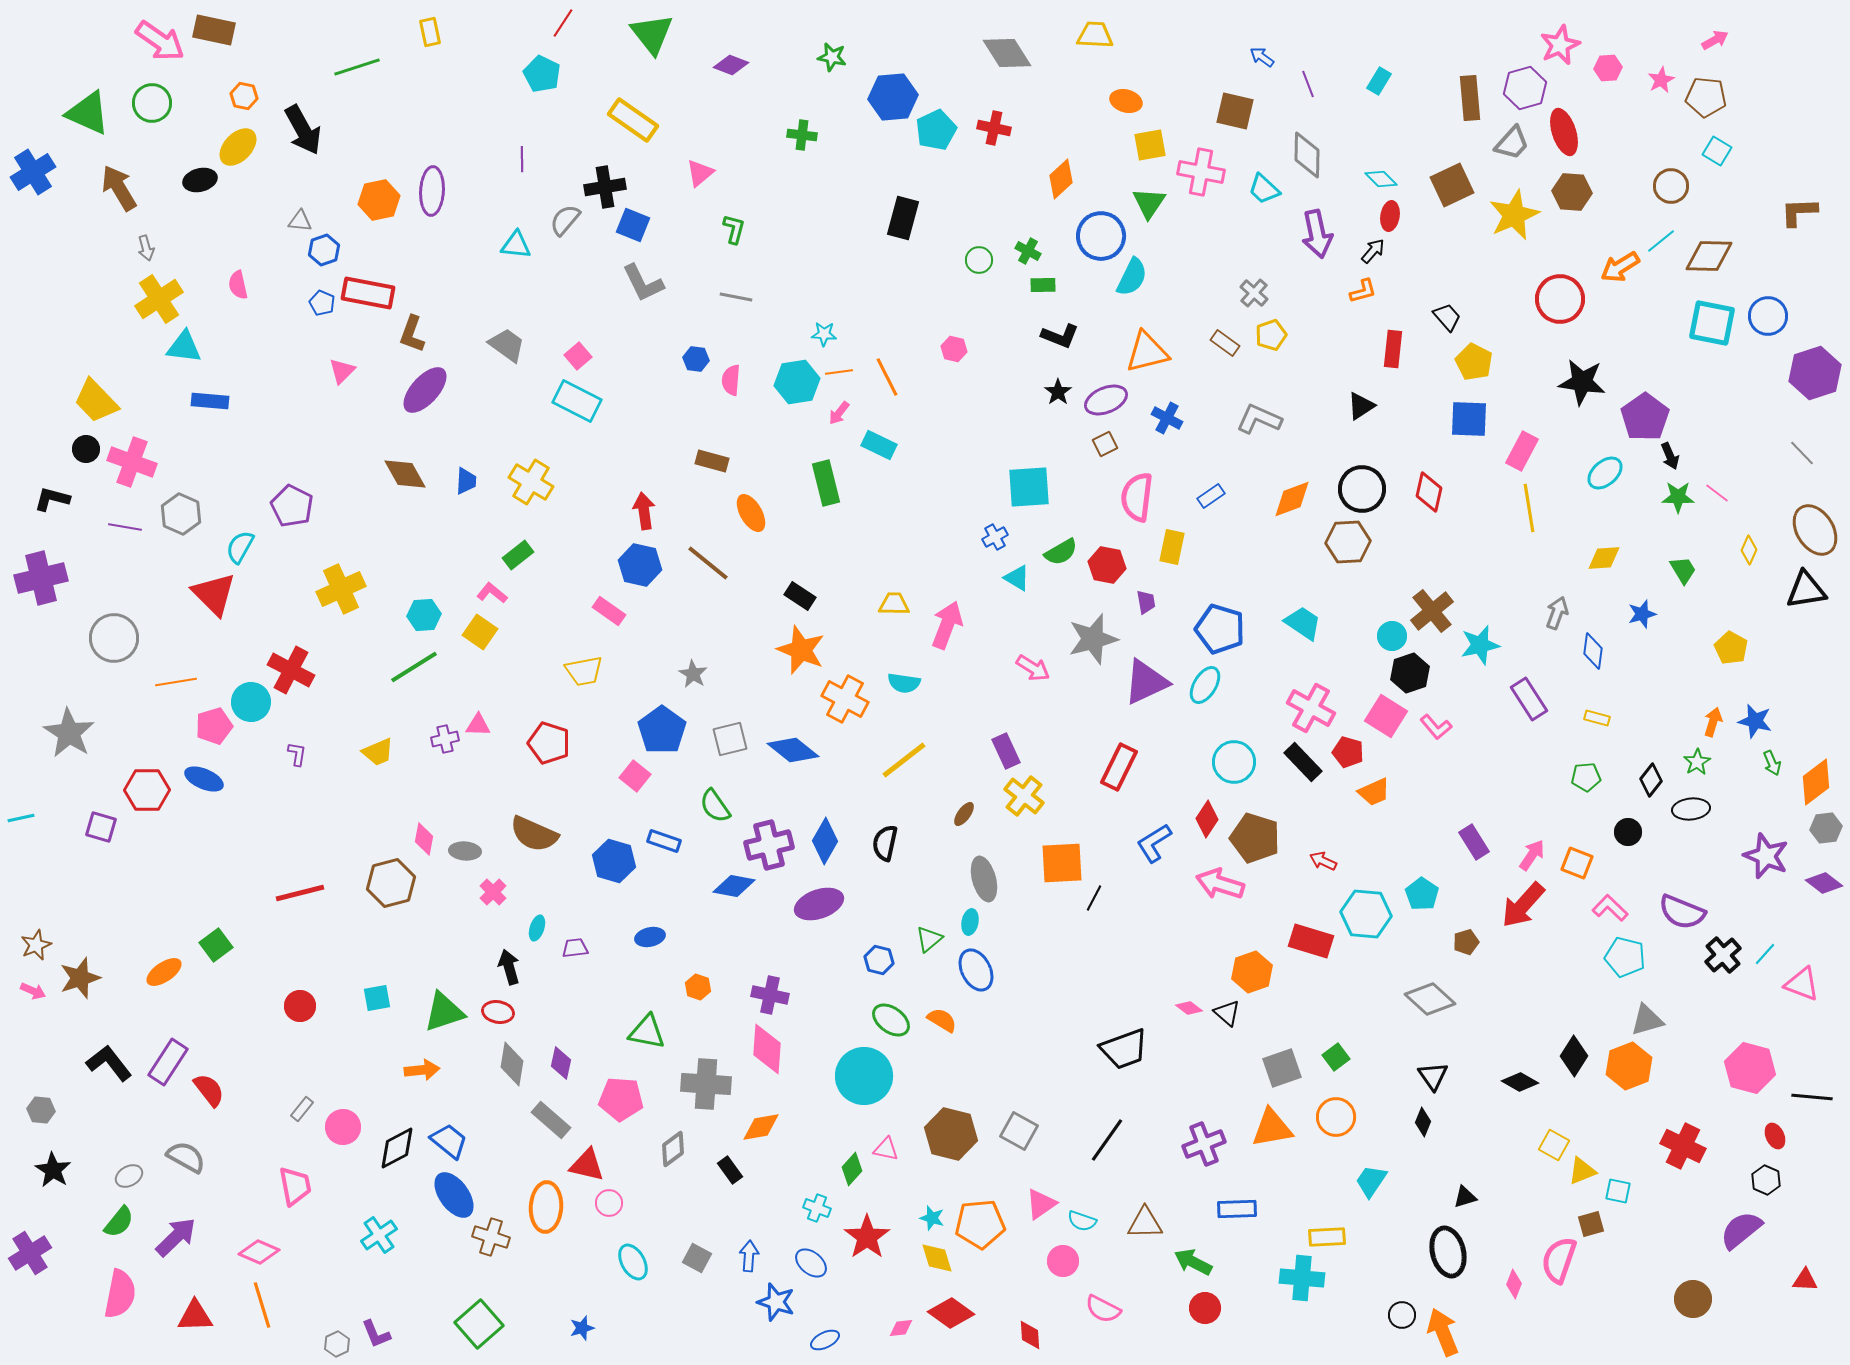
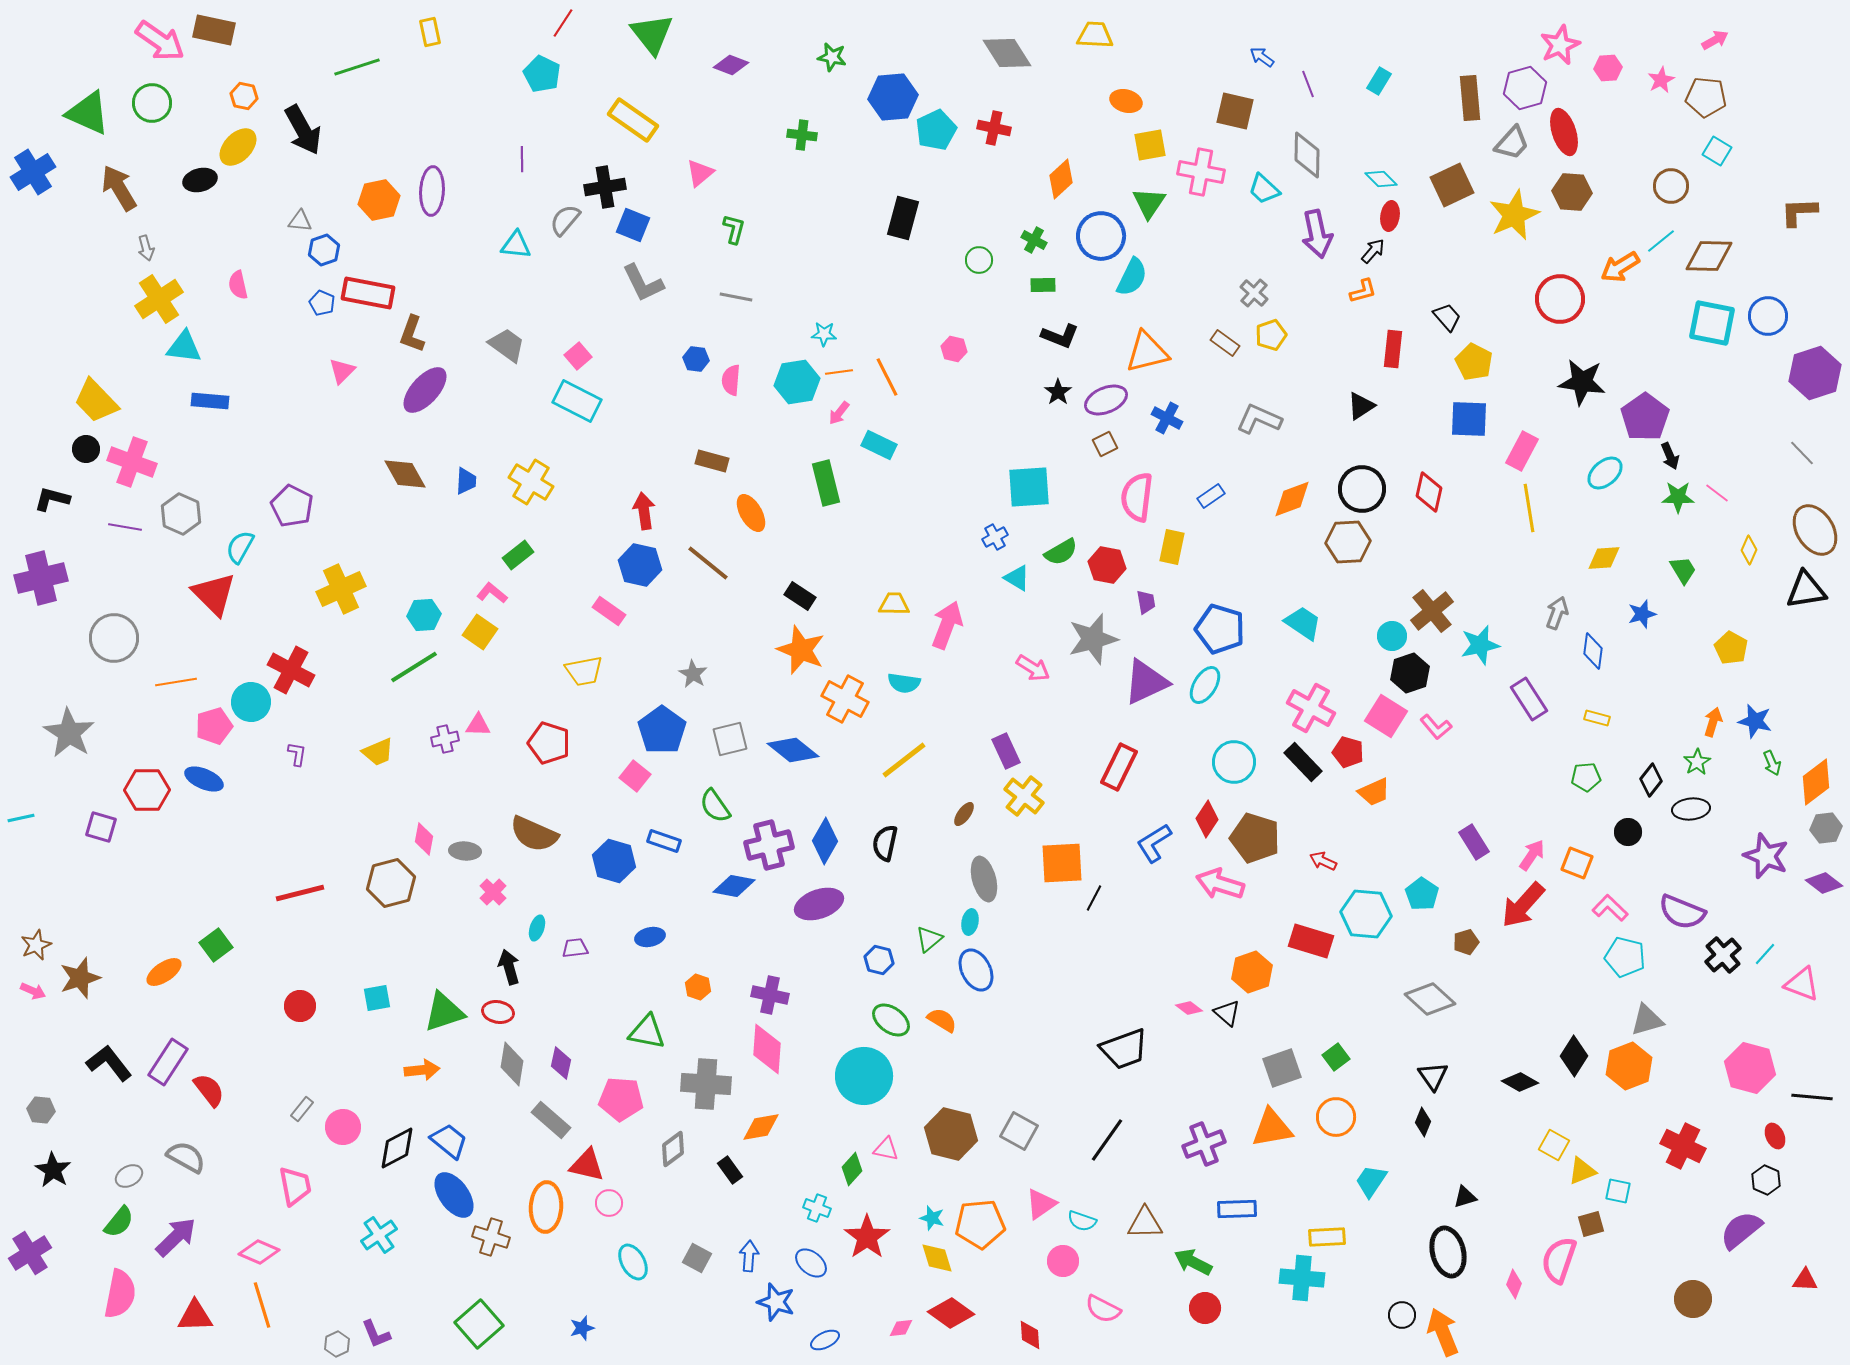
green cross at (1028, 251): moved 6 px right, 11 px up
